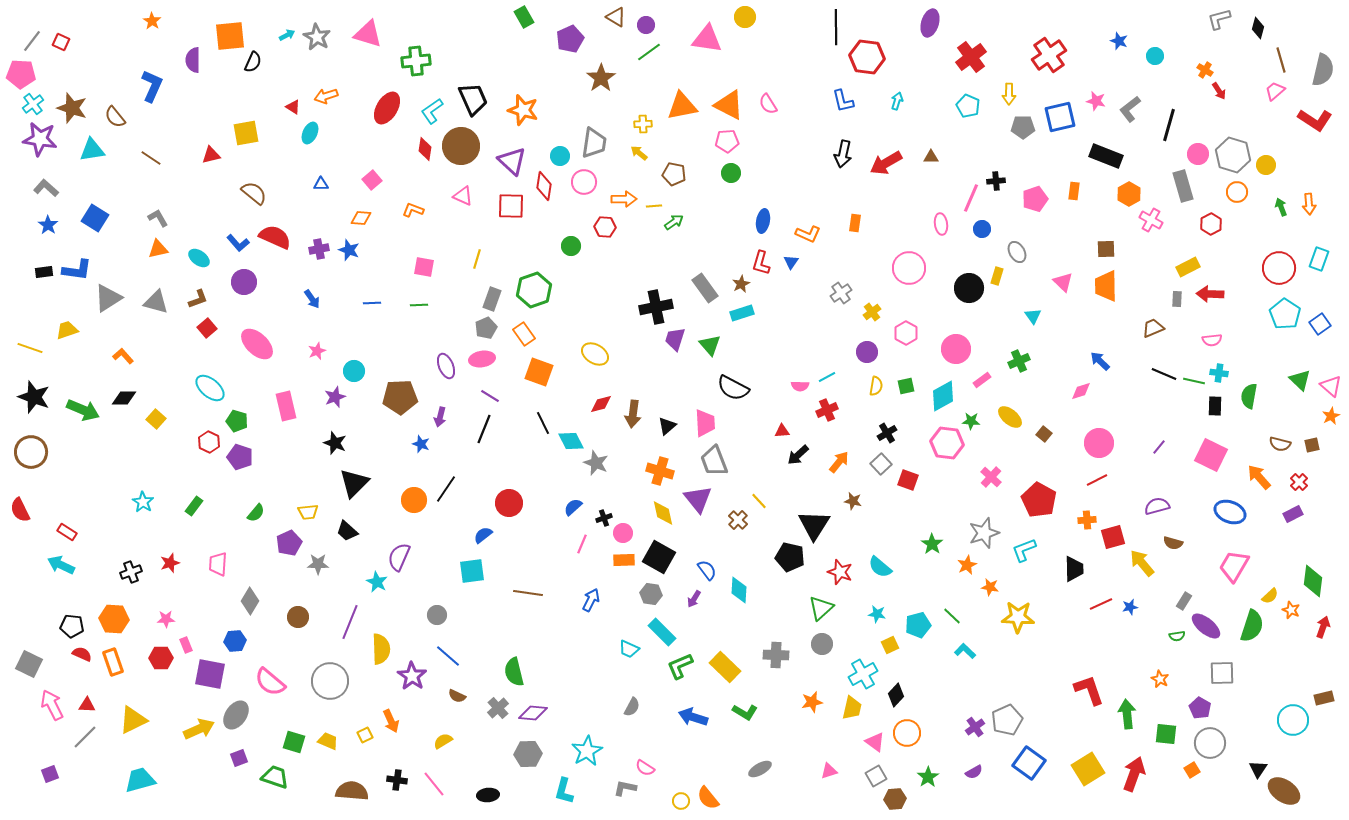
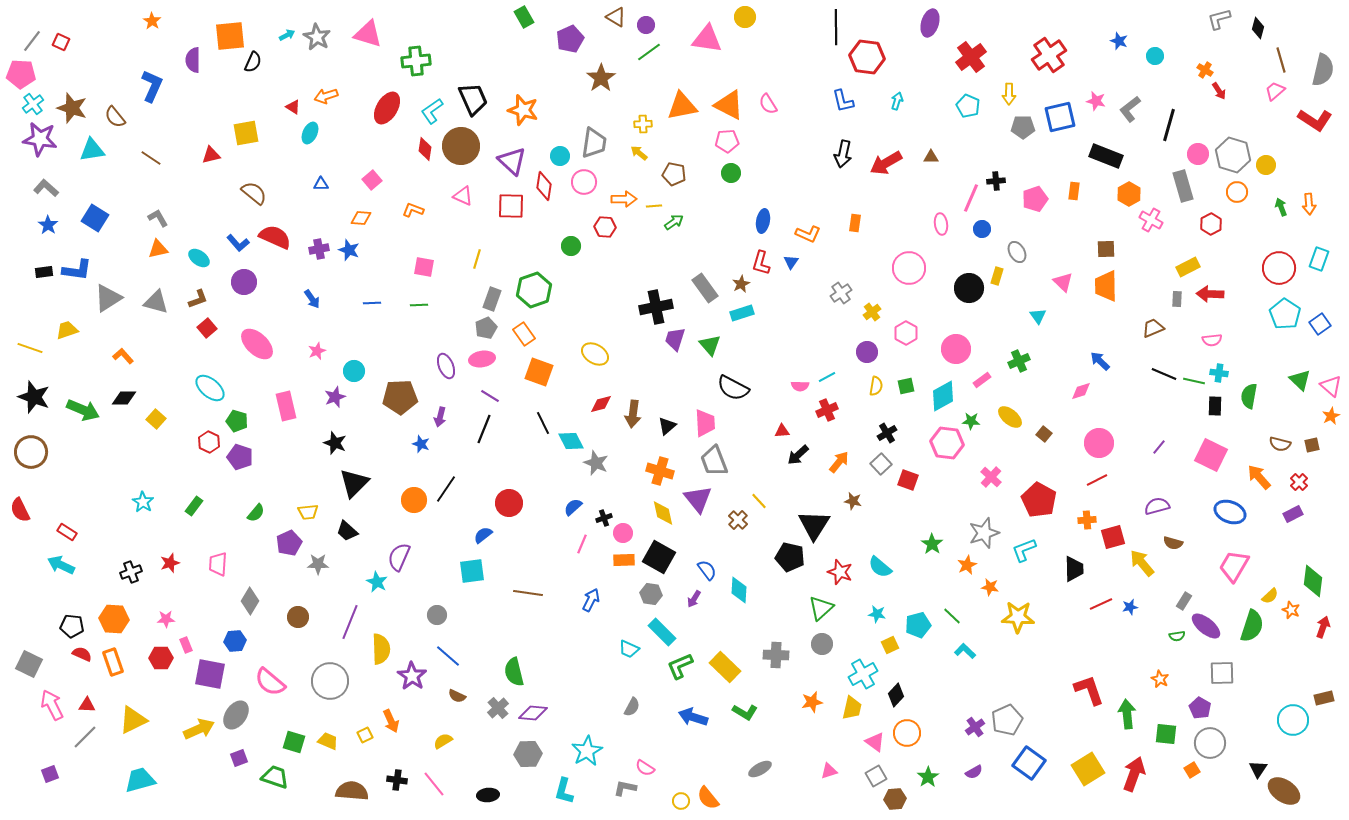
cyan triangle at (1033, 316): moved 5 px right
